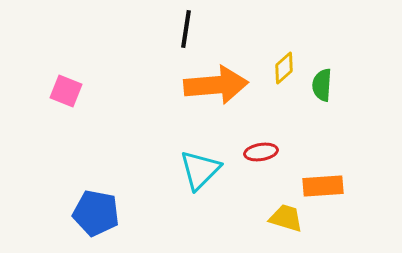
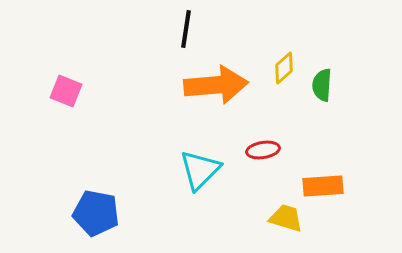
red ellipse: moved 2 px right, 2 px up
